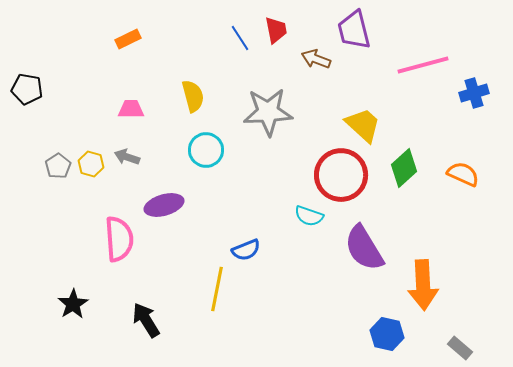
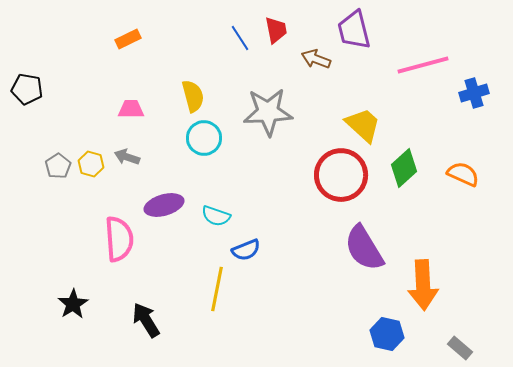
cyan circle: moved 2 px left, 12 px up
cyan semicircle: moved 93 px left
